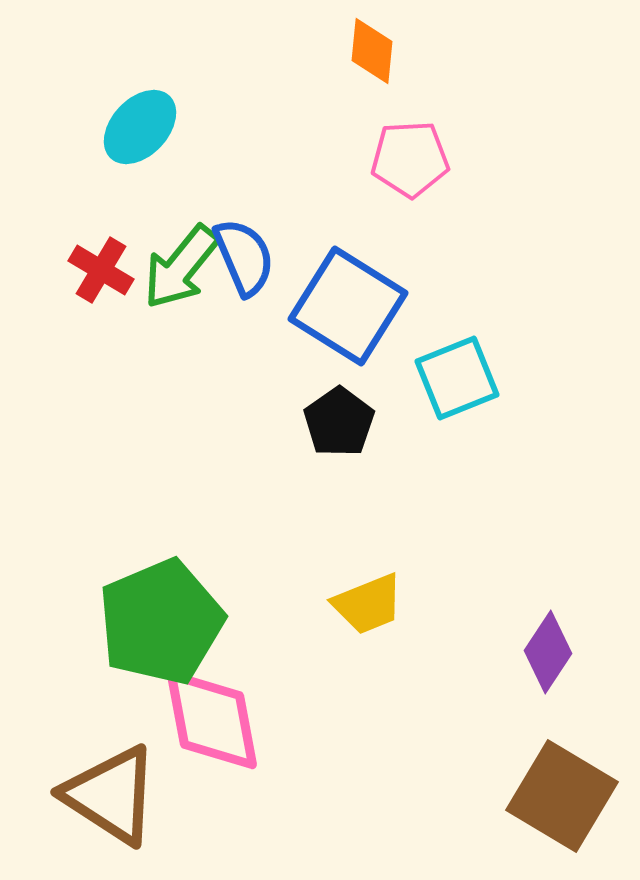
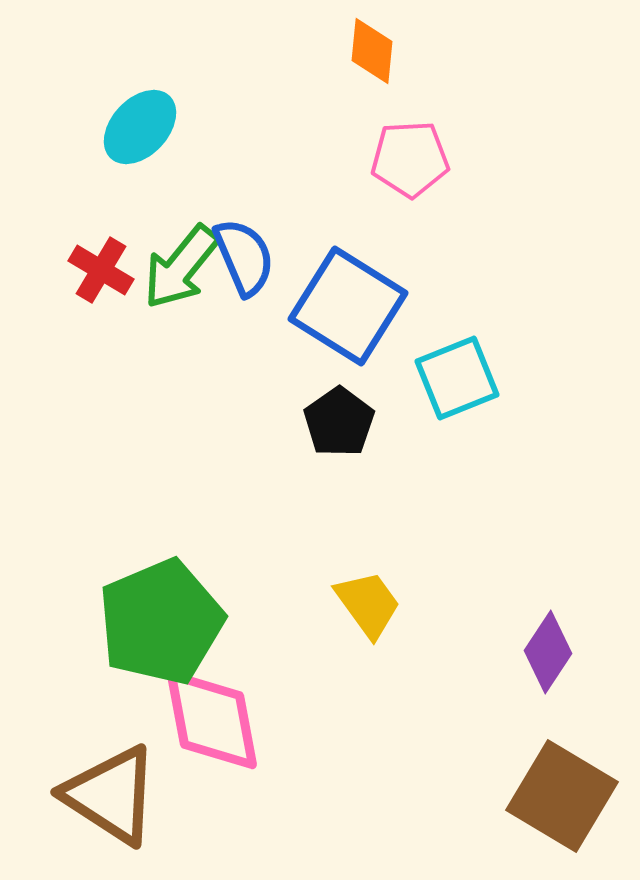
yellow trapezoid: rotated 104 degrees counterclockwise
